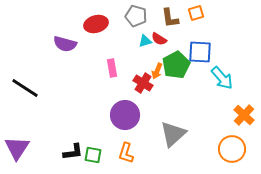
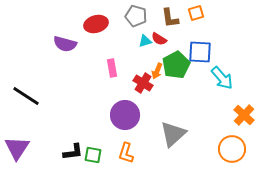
black line: moved 1 px right, 8 px down
